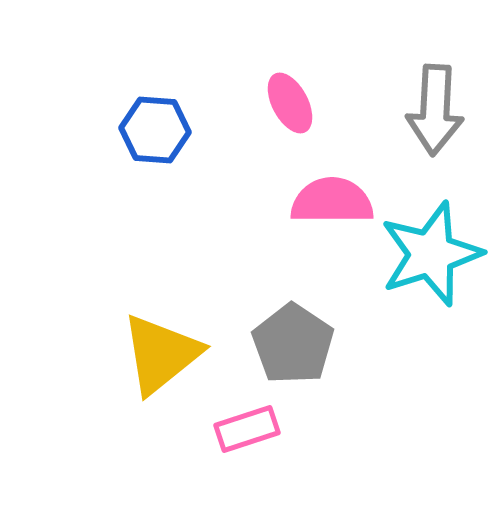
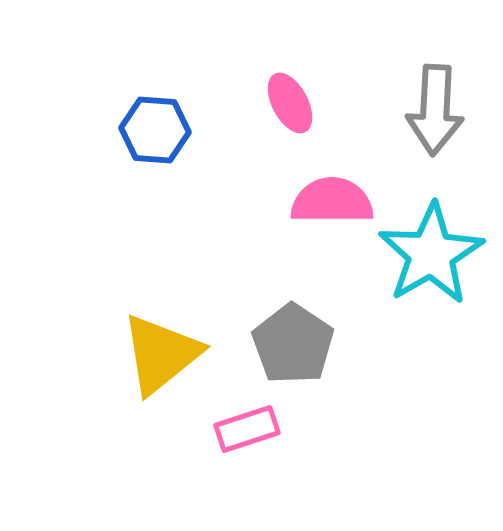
cyan star: rotated 12 degrees counterclockwise
